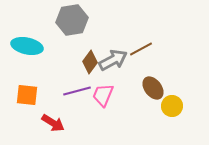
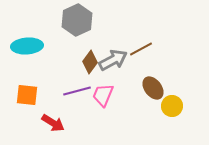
gray hexagon: moved 5 px right; rotated 16 degrees counterclockwise
cyan ellipse: rotated 16 degrees counterclockwise
